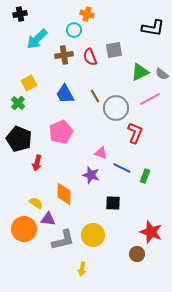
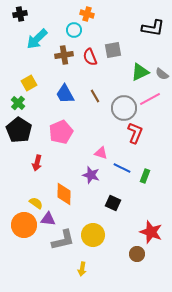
gray square: moved 1 px left
gray circle: moved 8 px right
black pentagon: moved 9 px up; rotated 10 degrees clockwise
black square: rotated 21 degrees clockwise
orange circle: moved 4 px up
